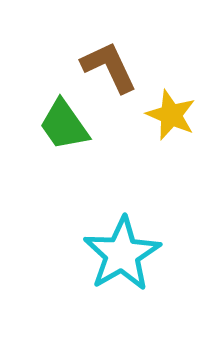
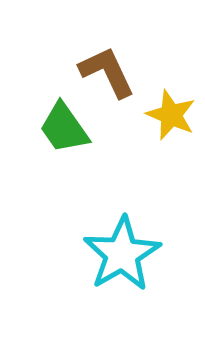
brown L-shape: moved 2 px left, 5 px down
green trapezoid: moved 3 px down
